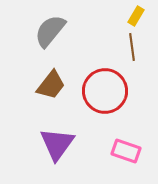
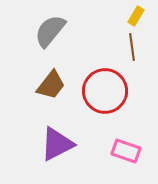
purple triangle: rotated 27 degrees clockwise
